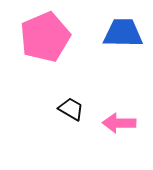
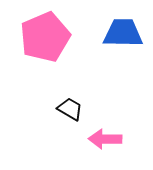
black trapezoid: moved 1 px left
pink arrow: moved 14 px left, 16 px down
